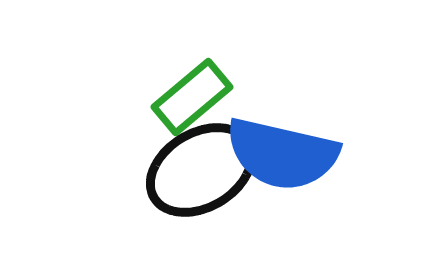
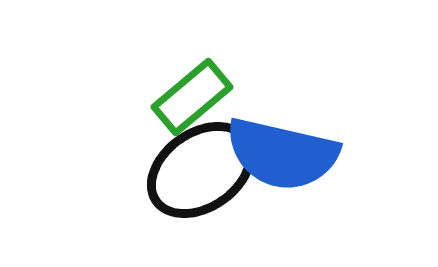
black ellipse: rotated 4 degrees counterclockwise
